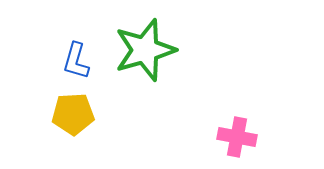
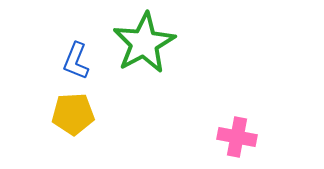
green star: moved 1 px left, 7 px up; rotated 12 degrees counterclockwise
blue L-shape: rotated 6 degrees clockwise
